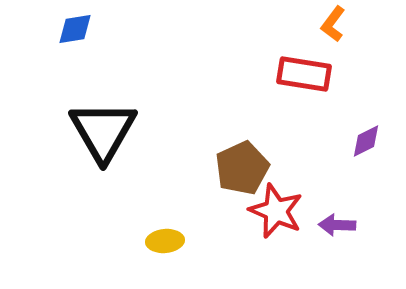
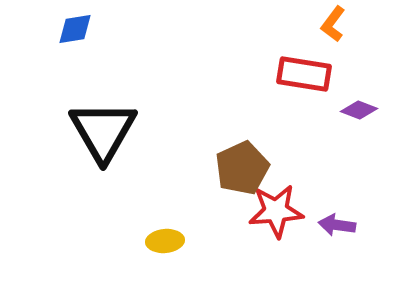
purple diamond: moved 7 px left, 31 px up; rotated 48 degrees clockwise
red star: rotated 28 degrees counterclockwise
purple arrow: rotated 6 degrees clockwise
